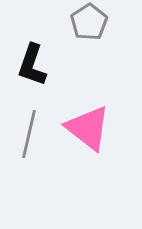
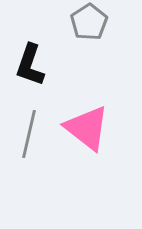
black L-shape: moved 2 px left
pink triangle: moved 1 px left
